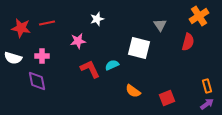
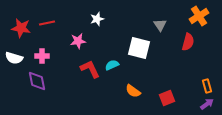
white semicircle: moved 1 px right
